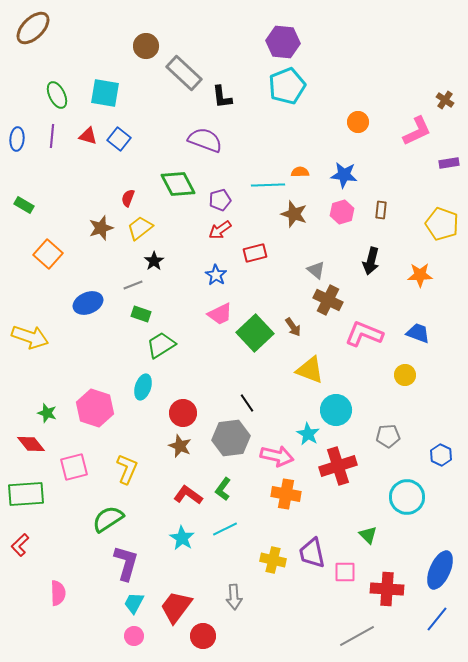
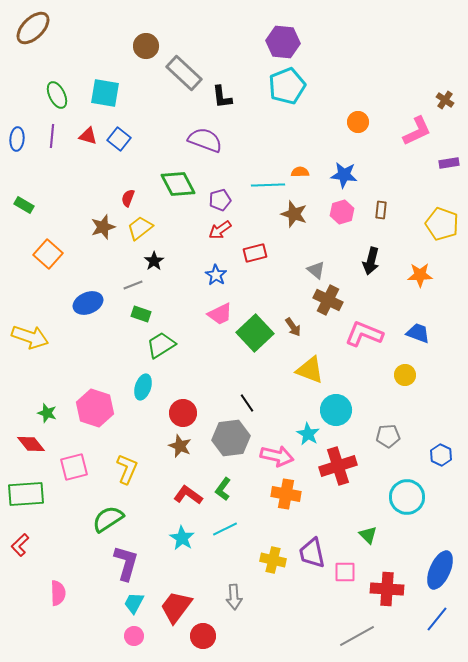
brown star at (101, 228): moved 2 px right, 1 px up
